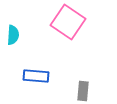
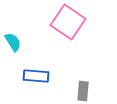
cyan semicircle: moved 7 px down; rotated 36 degrees counterclockwise
